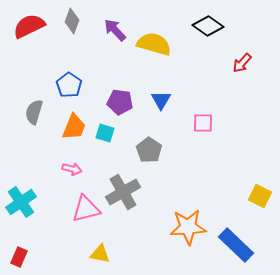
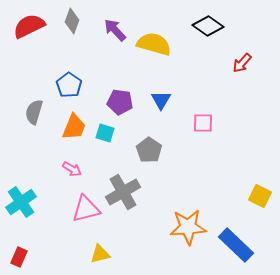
pink arrow: rotated 18 degrees clockwise
yellow triangle: rotated 25 degrees counterclockwise
